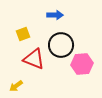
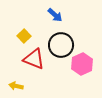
blue arrow: rotated 42 degrees clockwise
yellow square: moved 1 px right, 2 px down; rotated 24 degrees counterclockwise
pink hexagon: rotated 20 degrees counterclockwise
yellow arrow: rotated 48 degrees clockwise
